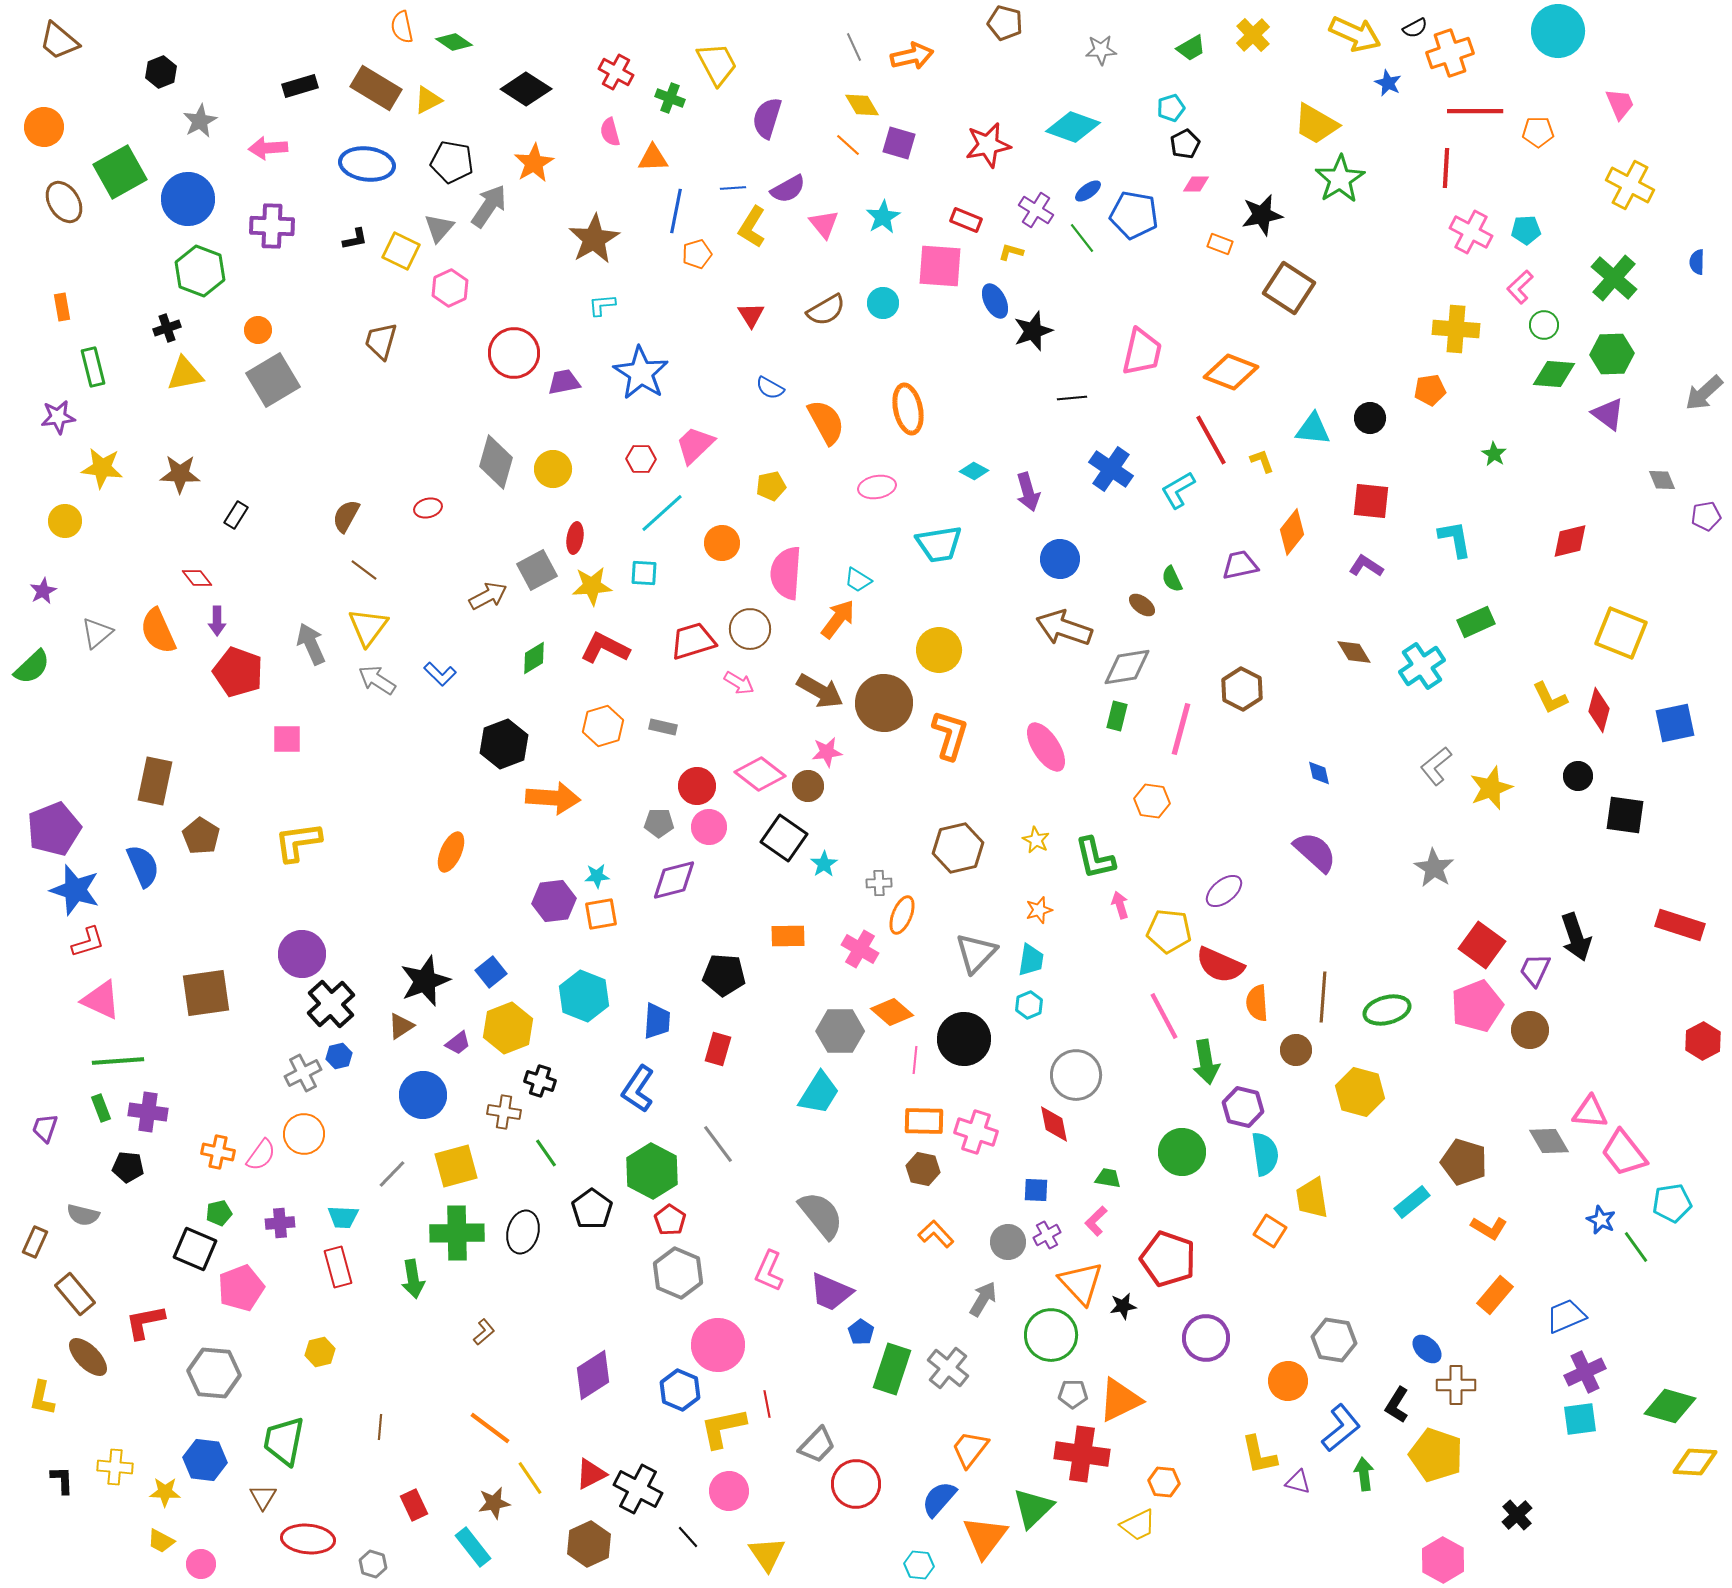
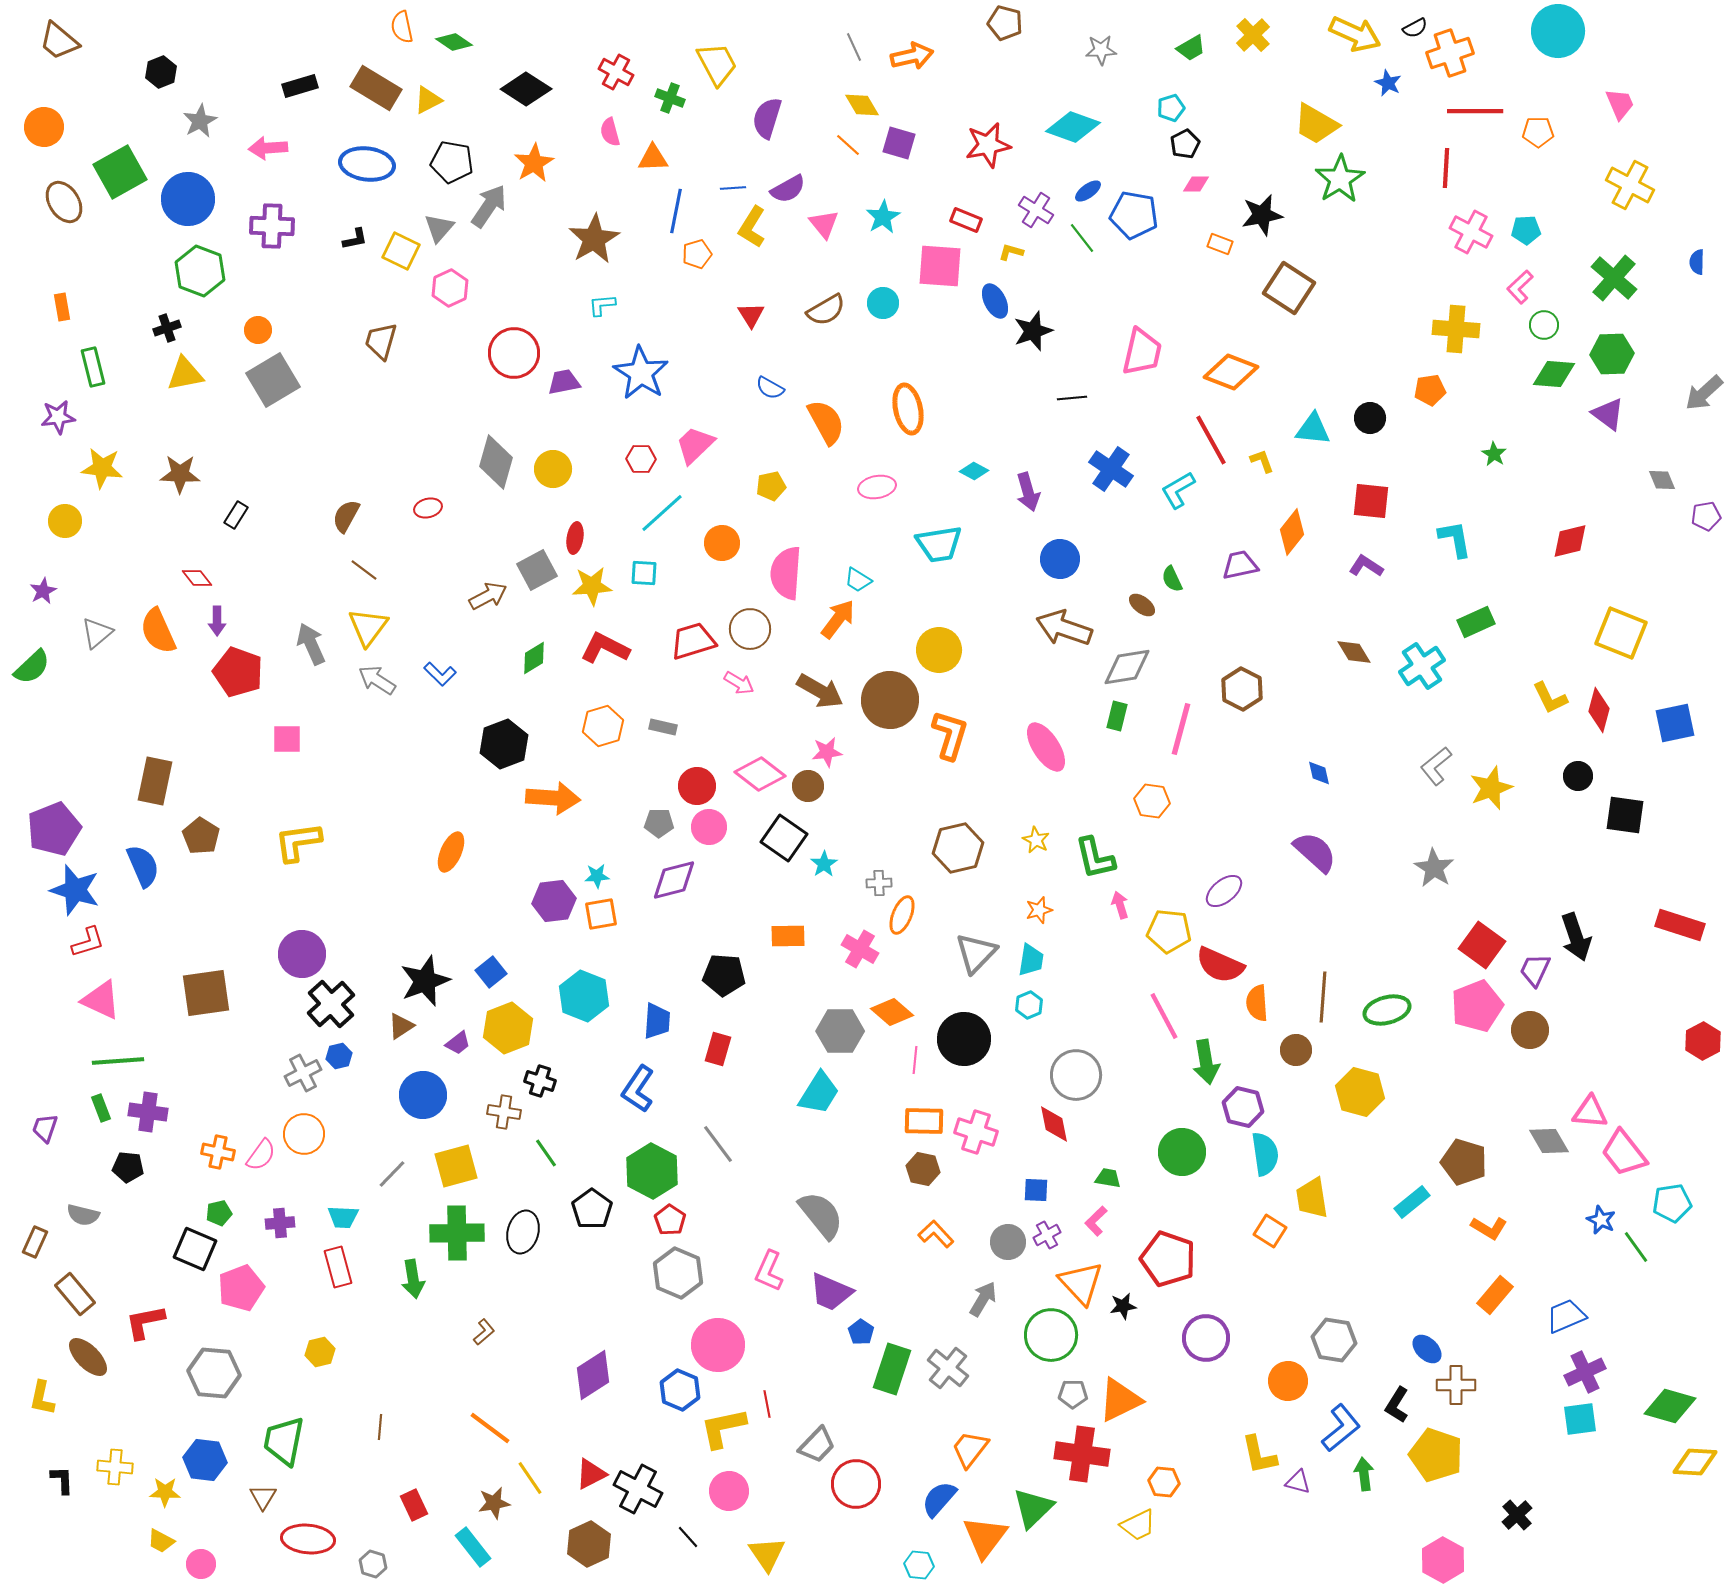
brown circle at (884, 703): moved 6 px right, 3 px up
